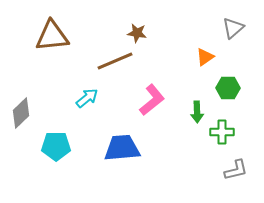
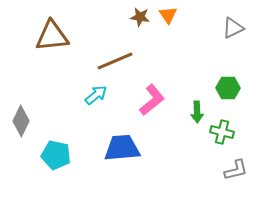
gray triangle: rotated 15 degrees clockwise
brown star: moved 3 px right, 16 px up
orange triangle: moved 37 px left, 42 px up; rotated 30 degrees counterclockwise
cyan arrow: moved 9 px right, 3 px up
gray diamond: moved 8 px down; rotated 20 degrees counterclockwise
green cross: rotated 15 degrees clockwise
cyan pentagon: moved 9 px down; rotated 12 degrees clockwise
